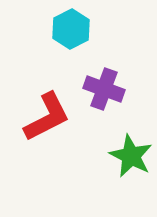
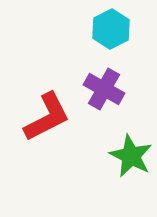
cyan hexagon: moved 40 px right
purple cross: rotated 9 degrees clockwise
